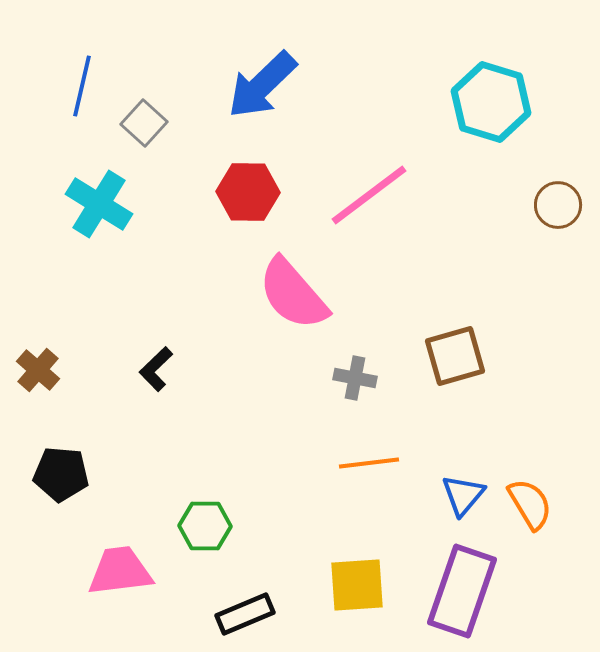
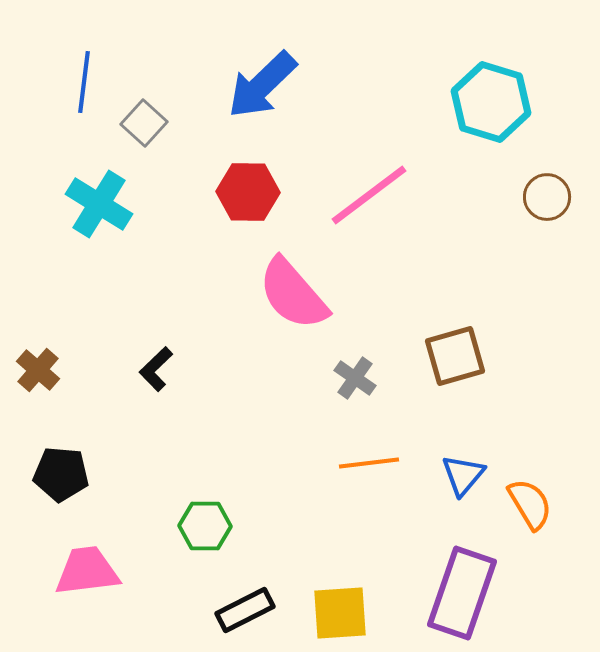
blue line: moved 2 px right, 4 px up; rotated 6 degrees counterclockwise
brown circle: moved 11 px left, 8 px up
gray cross: rotated 24 degrees clockwise
blue triangle: moved 20 px up
pink trapezoid: moved 33 px left
yellow square: moved 17 px left, 28 px down
purple rectangle: moved 2 px down
black rectangle: moved 4 px up; rotated 4 degrees counterclockwise
